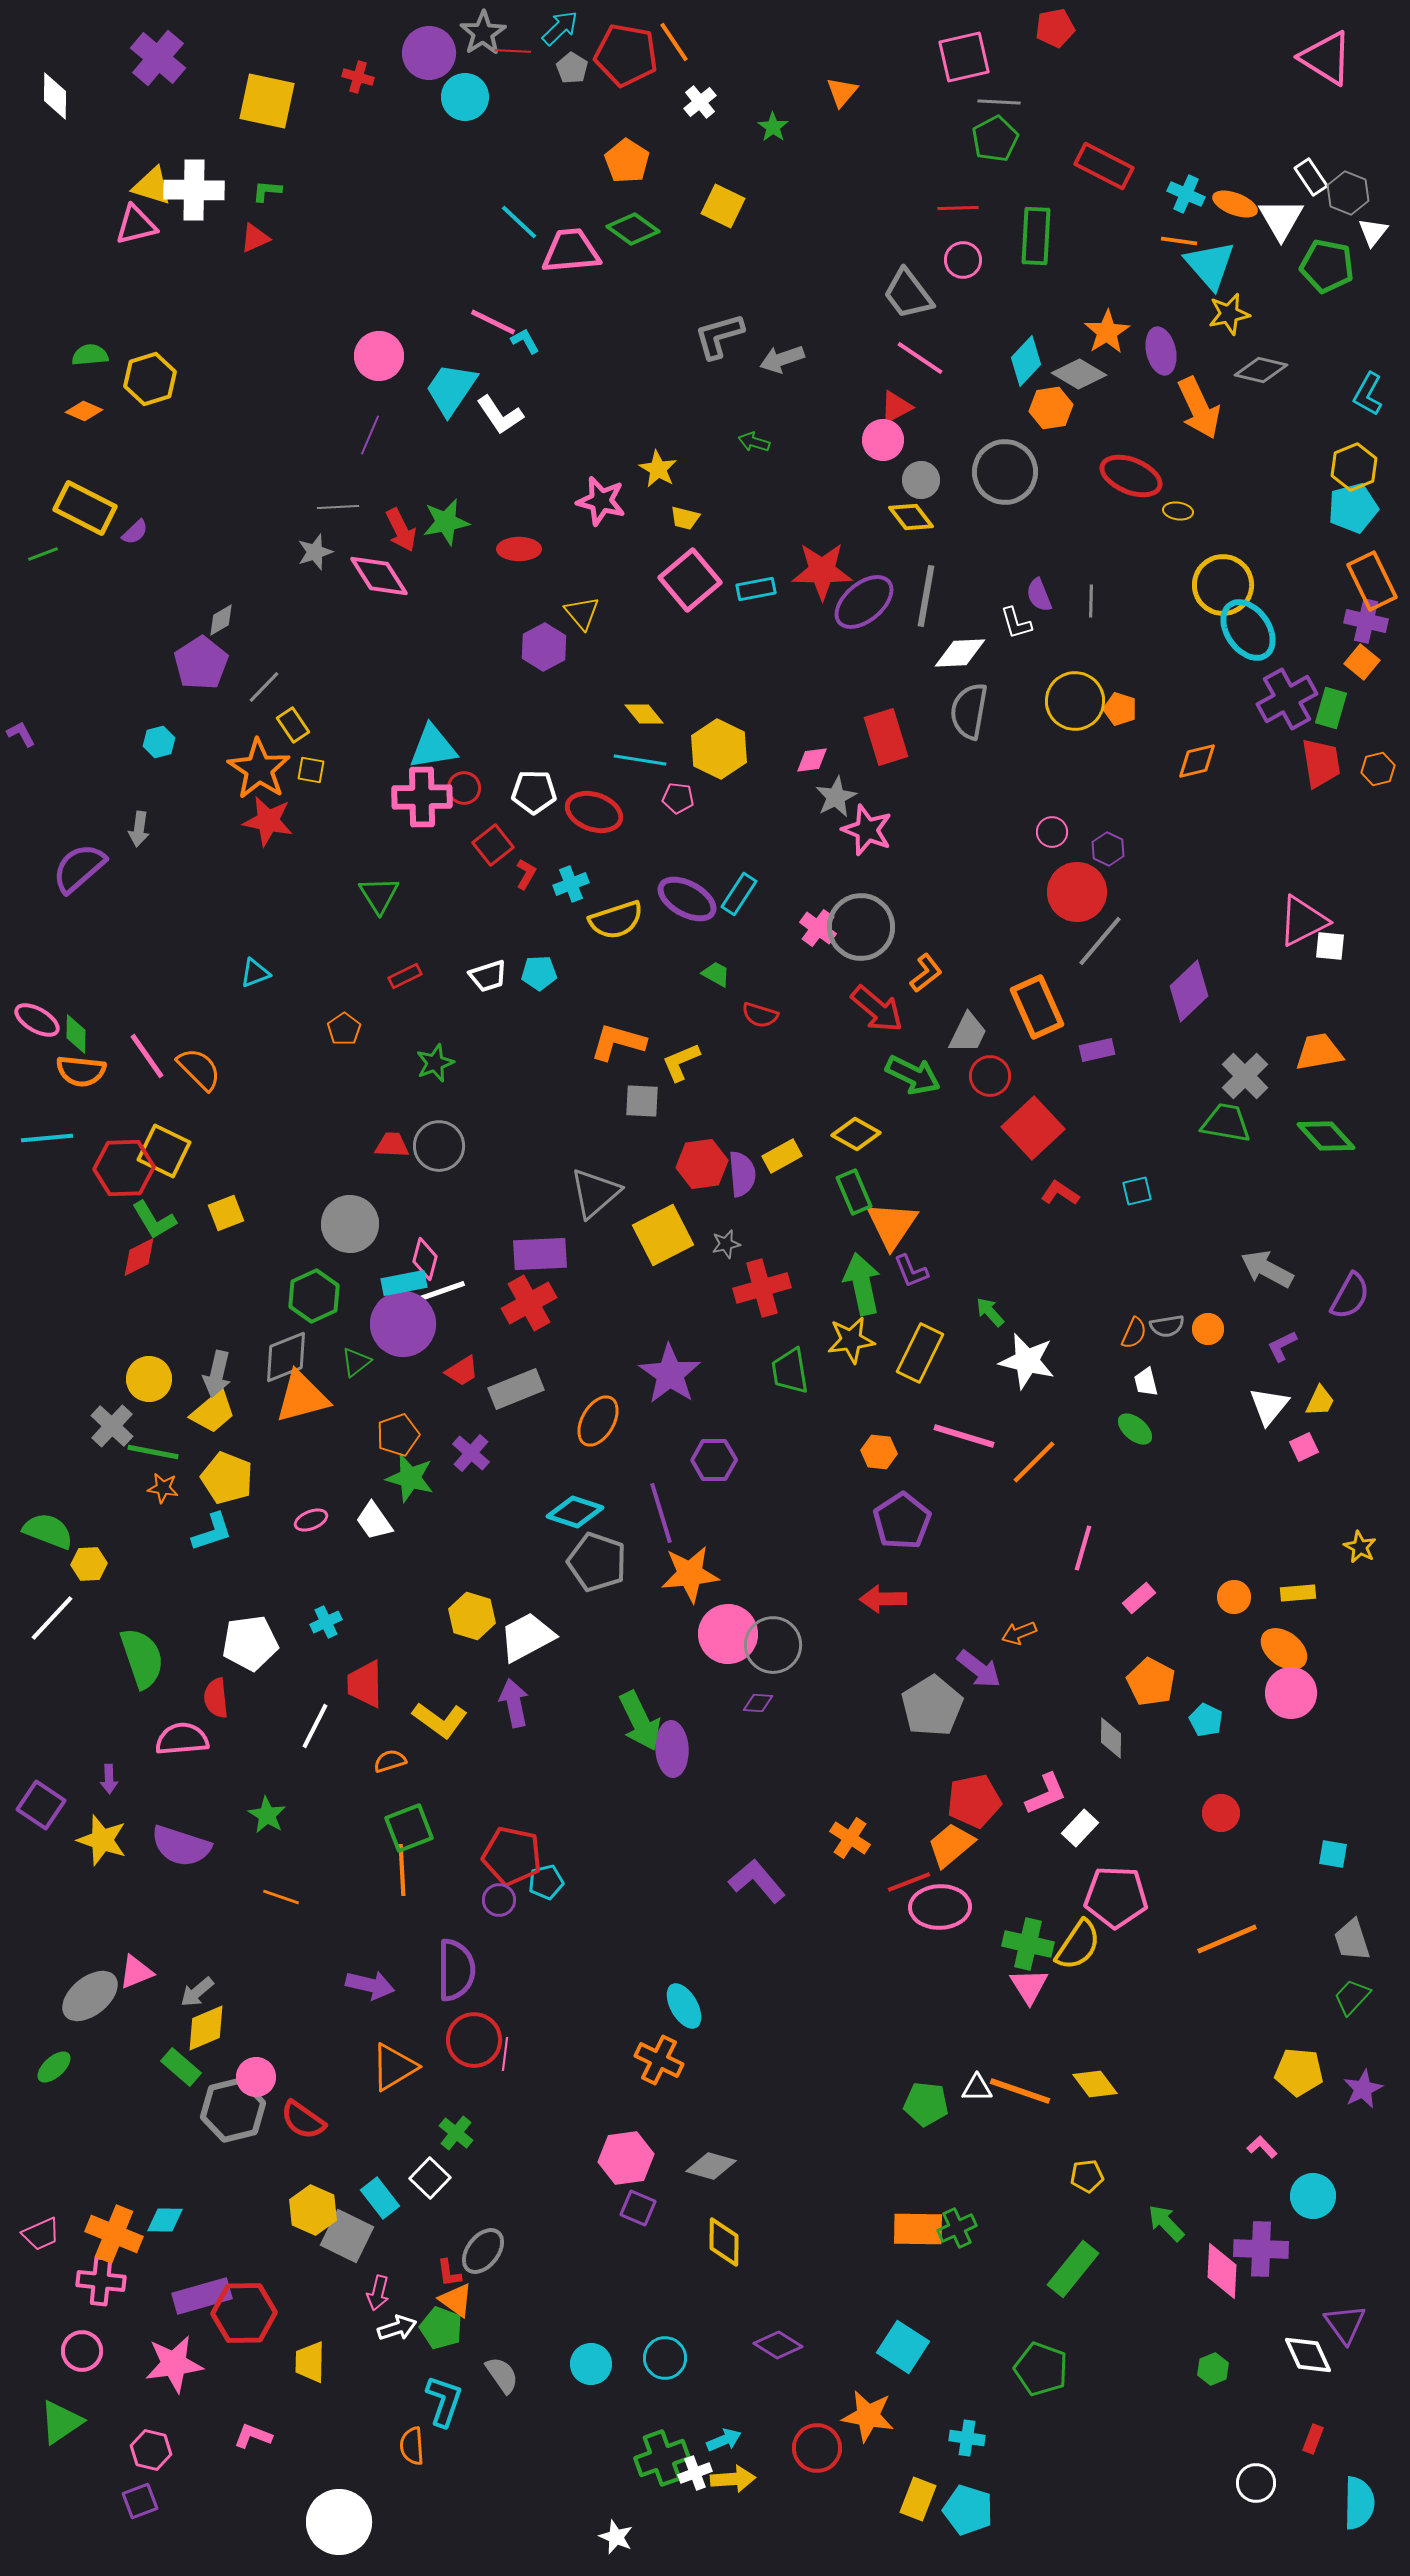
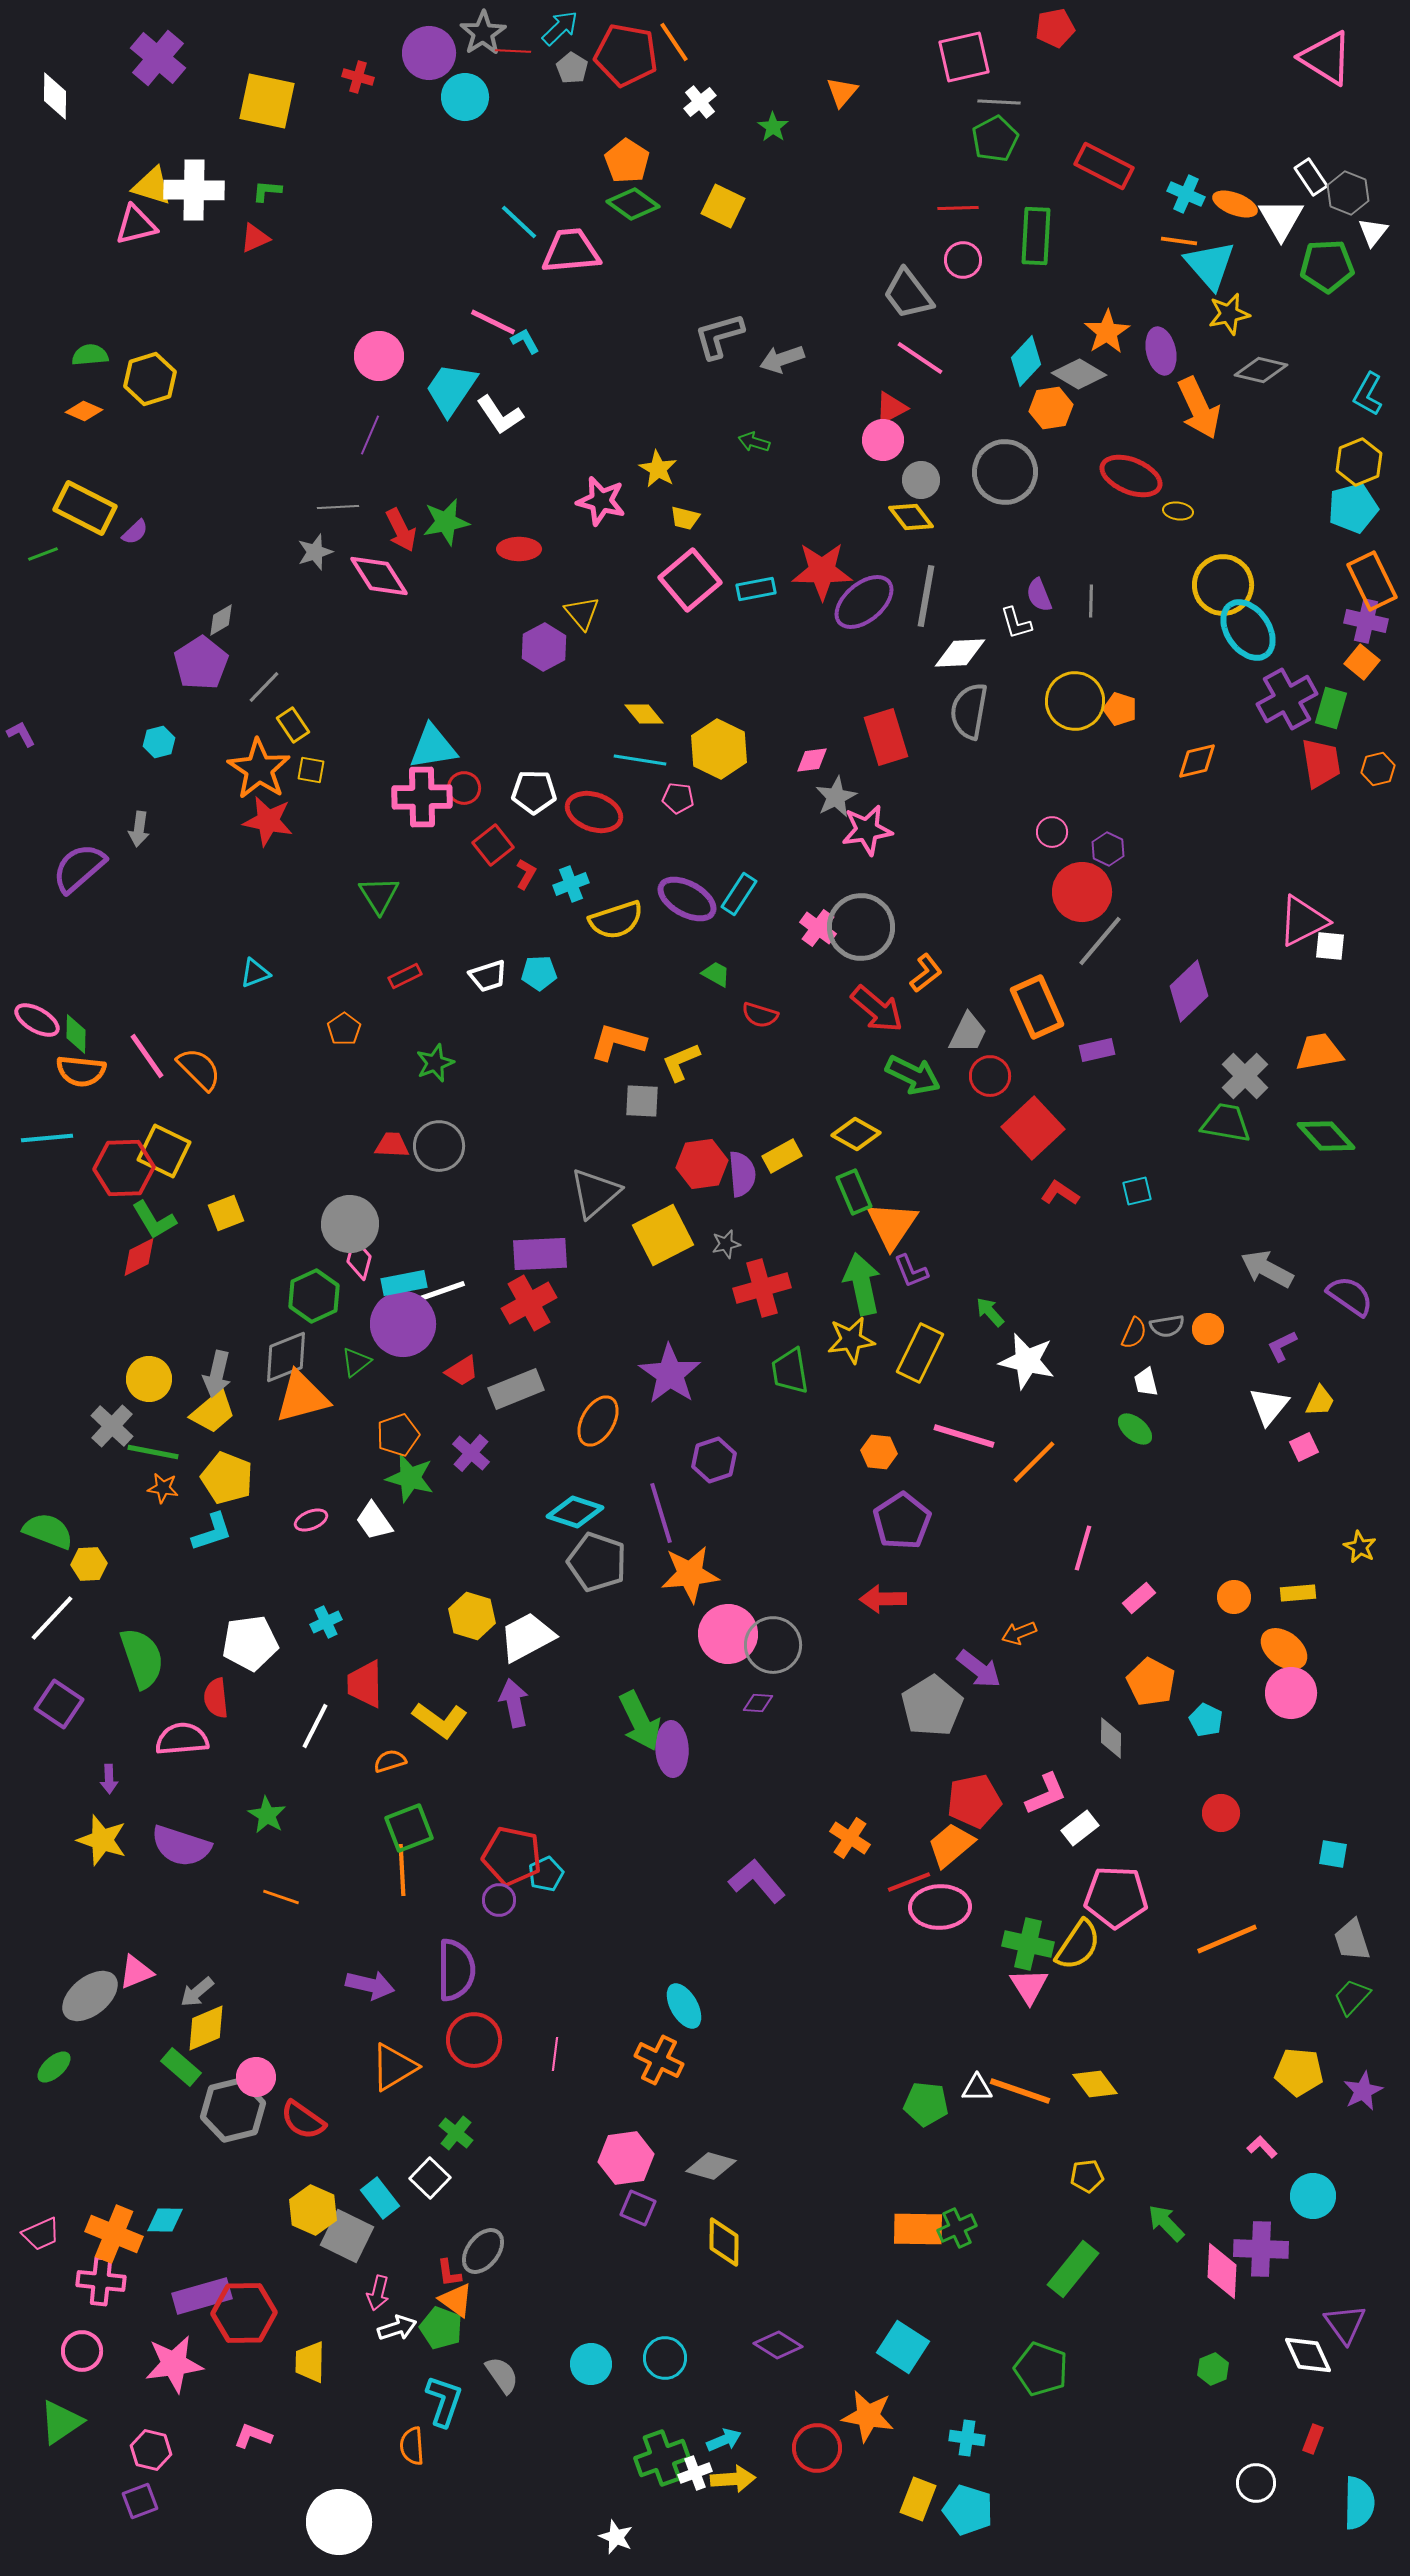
green diamond at (633, 229): moved 25 px up
green pentagon at (1327, 266): rotated 14 degrees counterclockwise
red triangle at (896, 407): moved 5 px left, 1 px down
yellow hexagon at (1354, 467): moved 5 px right, 5 px up
pink star at (867, 830): rotated 30 degrees counterclockwise
red circle at (1077, 892): moved 5 px right
pink diamond at (425, 1259): moved 66 px left
purple semicircle at (1350, 1296): rotated 84 degrees counterclockwise
purple hexagon at (714, 1460): rotated 18 degrees counterclockwise
purple square at (41, 1805): moved 18 px right, 101 px up
white rectangle at (1080, 1828): rotated 9 degrees clockwise
cyan pentagon at (546, 1882): moved 8 px up; rotated 12 degrees counterclockwise
pink line at (505, 2054): moved 50 px right
purple star at (1363, 2089): moved 2 px down
